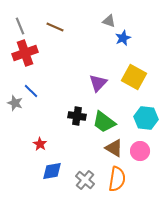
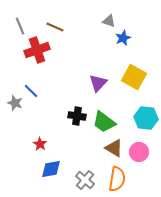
red cross: moved 12 px right, 3 px up
pink circle: moved 1 px left, 1 px down
blue diamond: moved 1 px left, 2 px up
